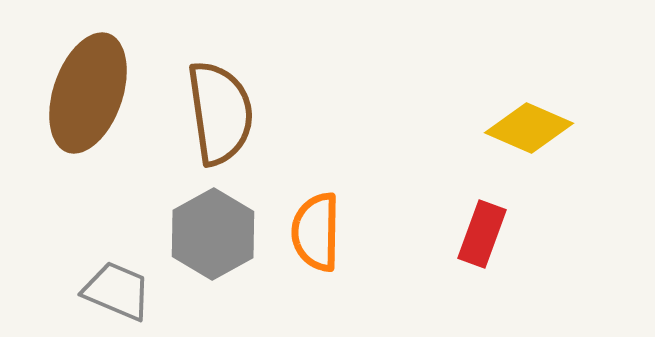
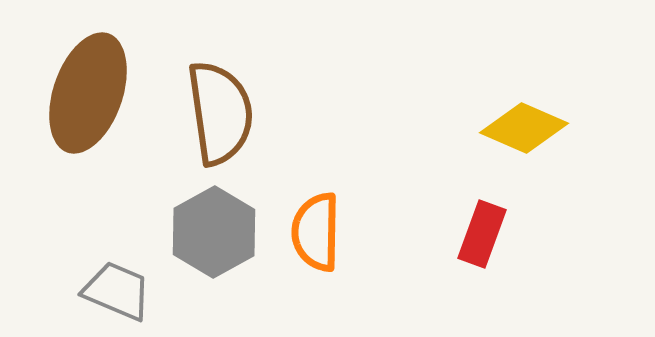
yellow diamond: moved 5 px left
gray hexagon: moved 1 px right, 2 px up
